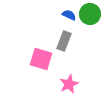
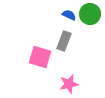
pink square: moved 1 px left, 2 px up
pink star: rotated 12 degrees clockwise
